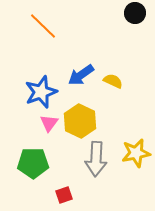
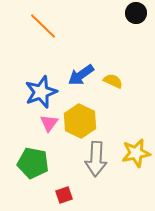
black circle: moved 1 px right
green pentagon: rotated 12 degrees clockwise
